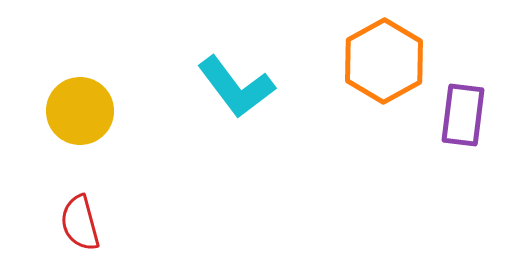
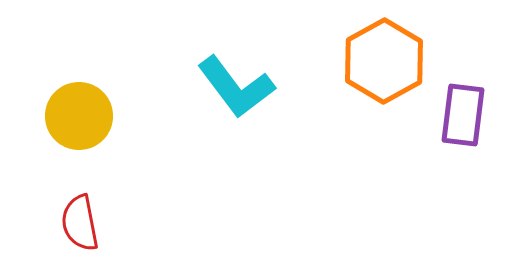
yellow circle: moved 1 px left, 5 px down
red semicircle: rotated 4 degrees clockwise
